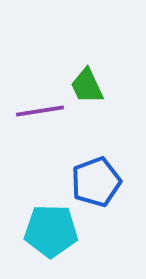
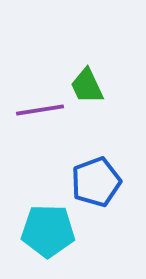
purple line: moved 1 px up
cyan pentagon: moved 3 px left
